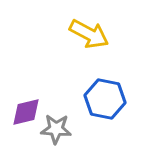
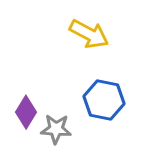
blue hexagon: moved 1 px left, 1 px down
purple diamond: rotated 44 degrees counterclockwise
